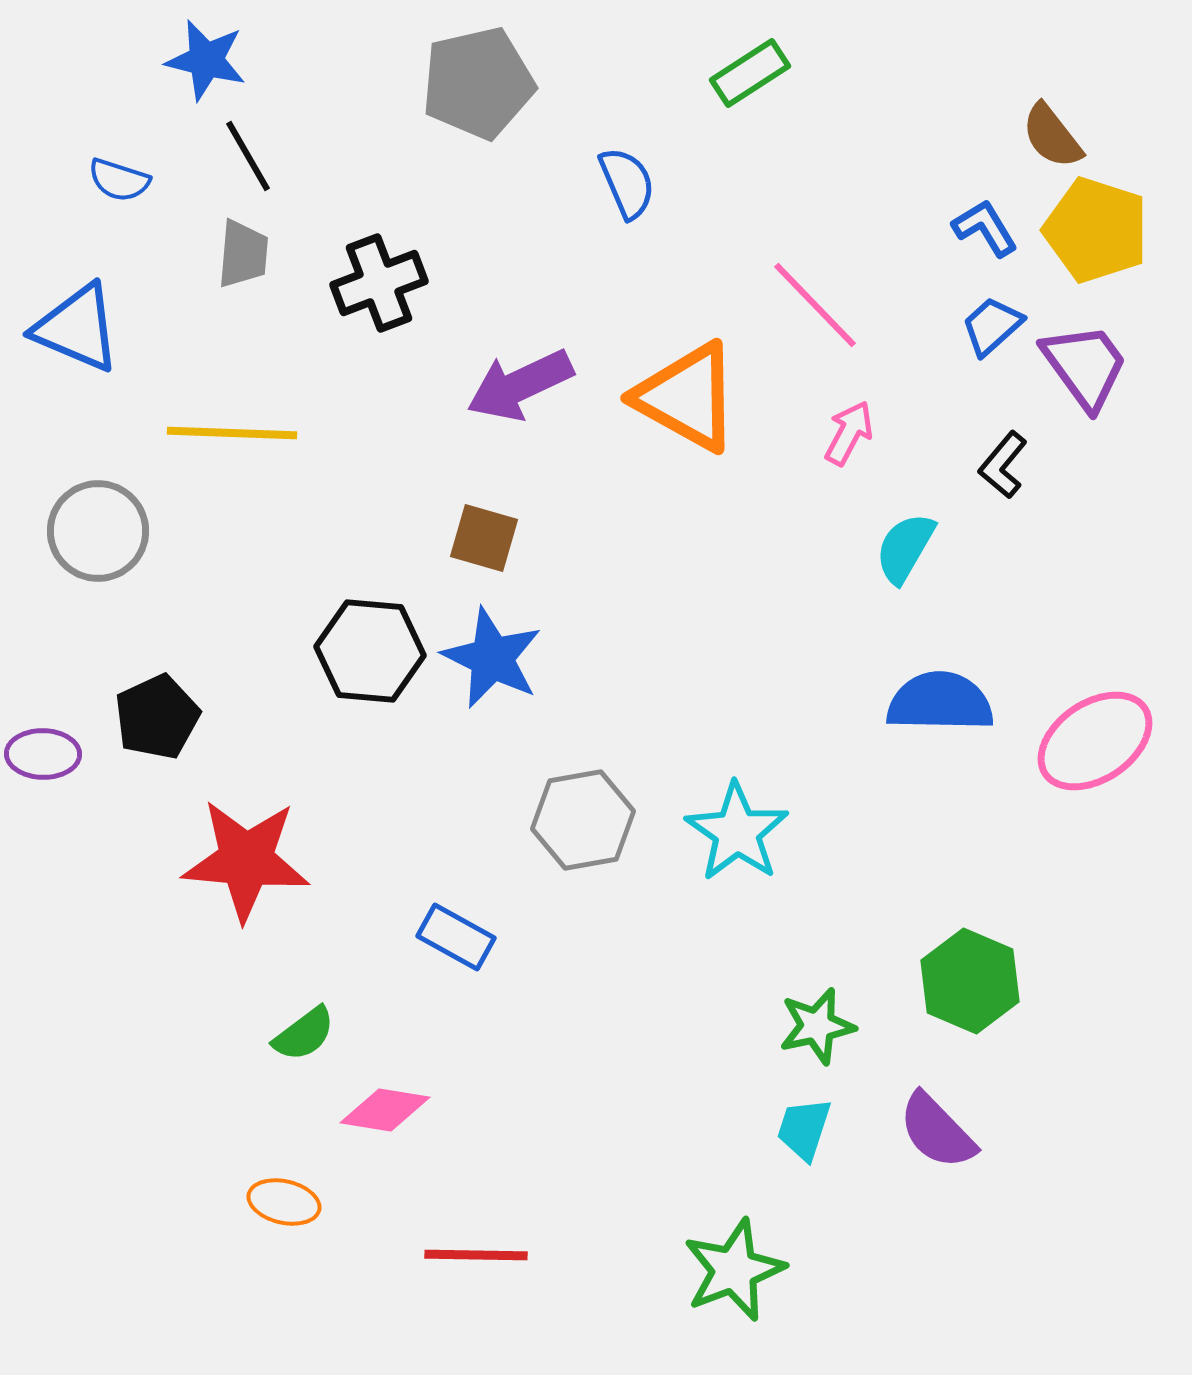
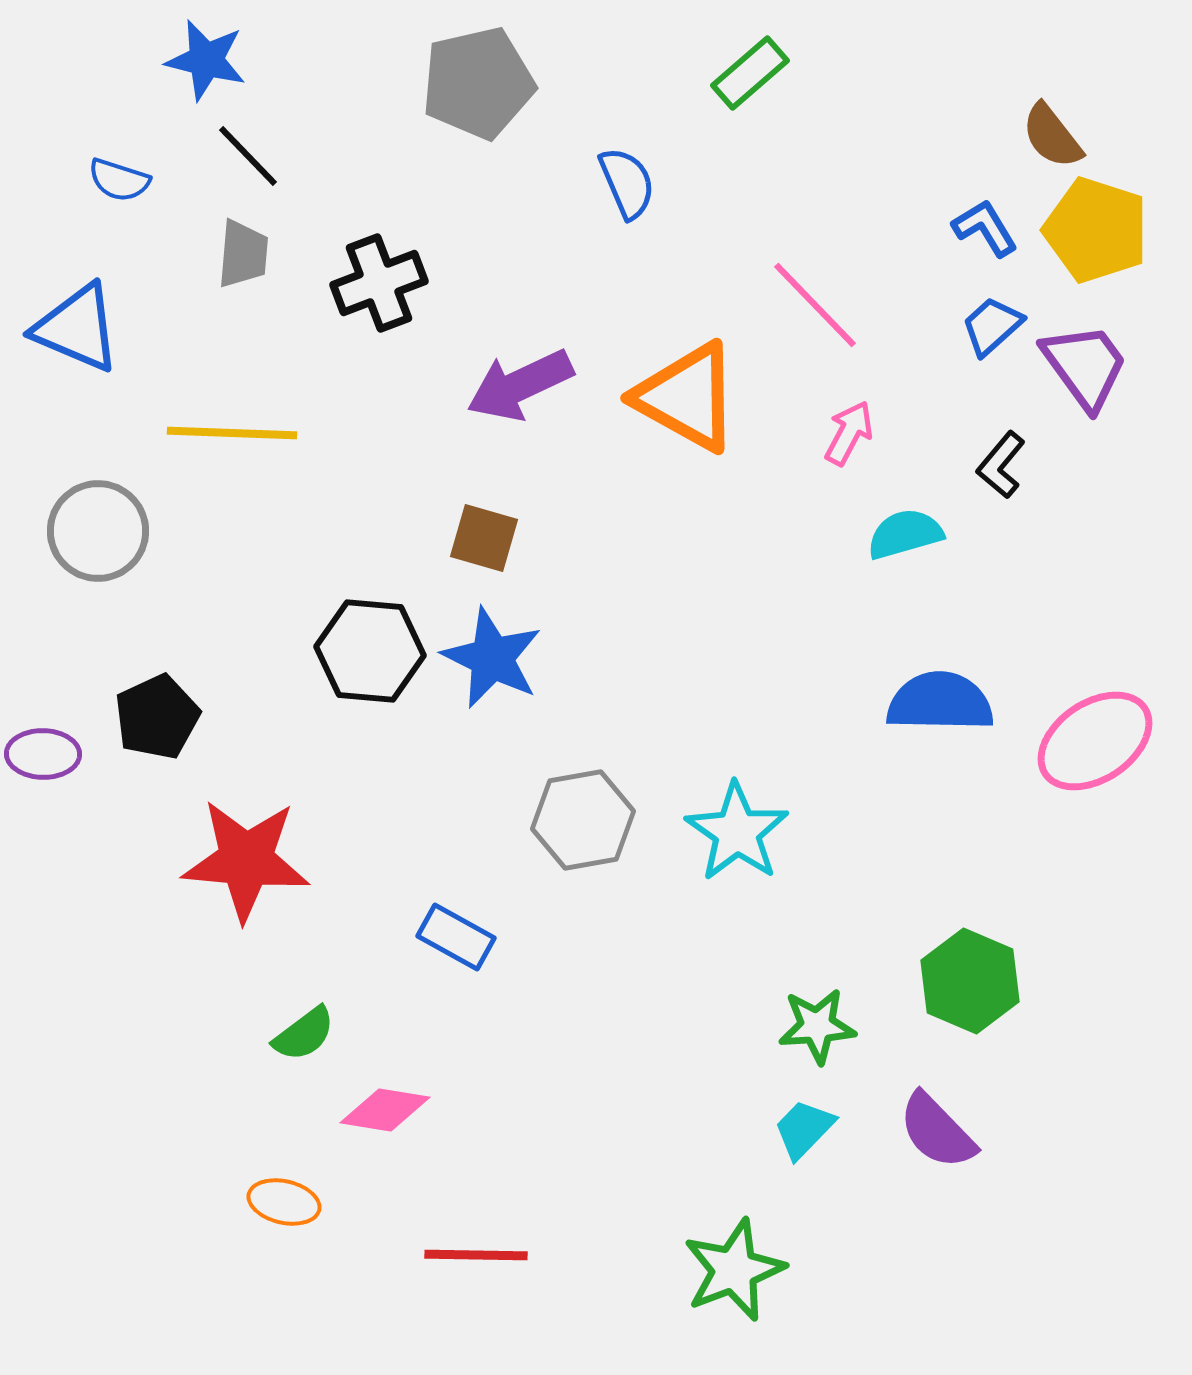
green rectangle at (750, 73): rotated 8 degrees counterclockwise
black line at (248, 156): rotated 14 degrees counterclockwise
black L-shape at (1003, 465): moved 2 px left
cyan semicircle at (905, 548): moved 14 px up; rotated 44 degrees clockwise
green star at (817, 1026): rotated 8 degrees clockwise
cyan trapezoid at (804, 1129): rotated 26 degrees clockwise
